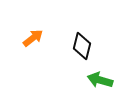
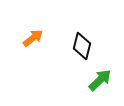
green arrow: rotated 120 degrees clockwise
